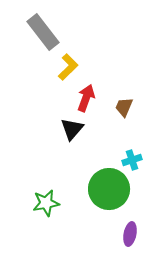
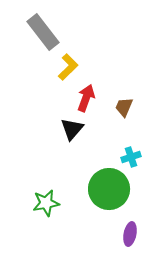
cyan cross: moved 1 px left, 3 px up
